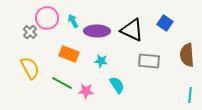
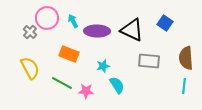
brown semicircle: moved 1 px left, 3 px down
cyan star: moved 2 px right, 5 px down; rotated 24 degrees counterclockwise
cyan line: moved 6 px left, 9 px up
